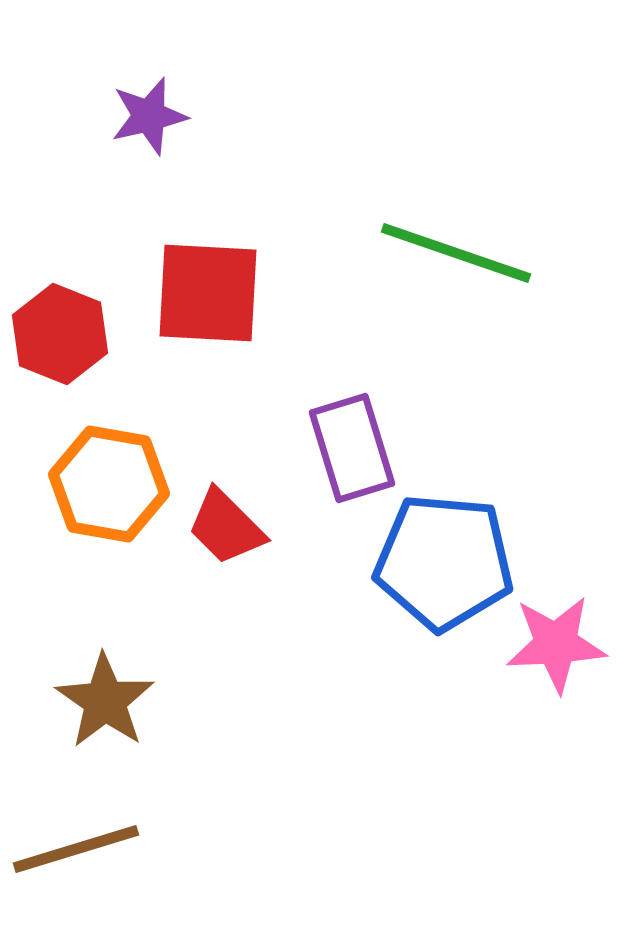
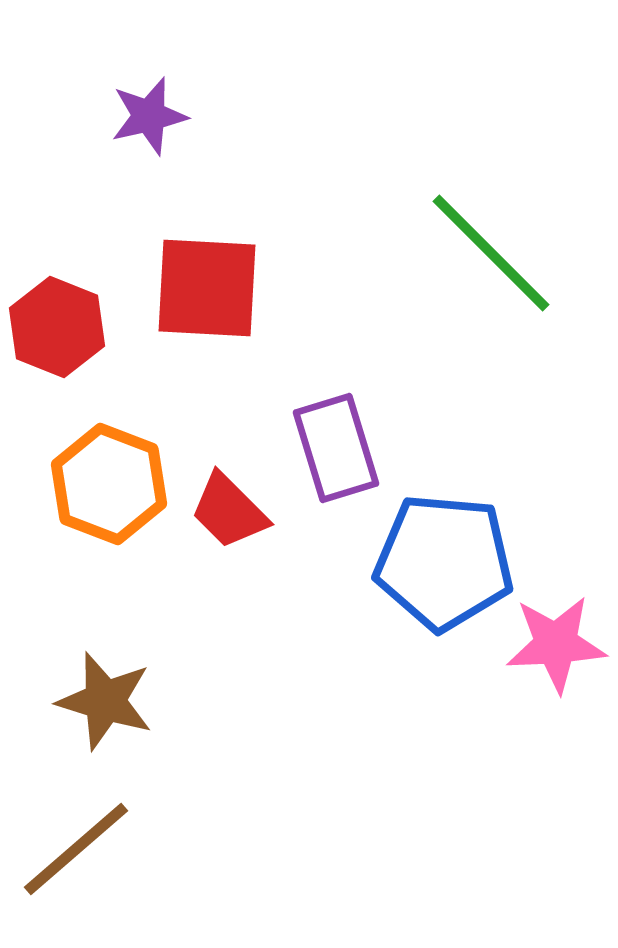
green line: moved 35 px right; rotated 26 degrees clockwise
red square: moved 1 px left, 5 px up
red hexagon: moved 3 px left, 7 px up
purple rectangle: moved 16 px left
orange hexagon: rotated 11 degrees clockwise
red trapezoid: moved 3 px right, 16 px up
brown star: rotated 18 degrees counterclockwise
brown line: rotated 24 degrees counterclockwise
